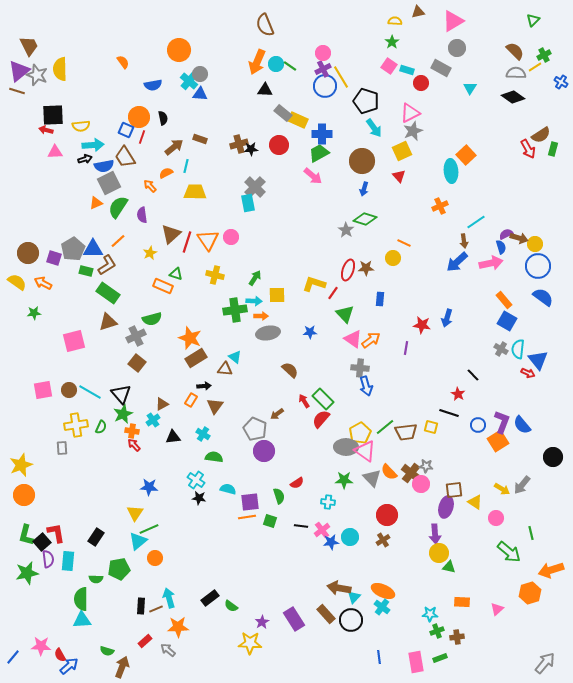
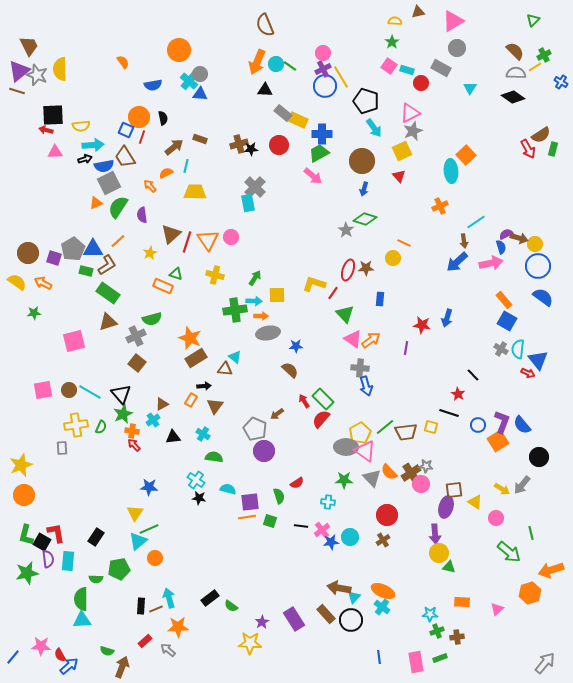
blue star at (310, 332): moved 14 px left, 14 px down
black circle at (553, 457): moved 14 px left
brown cross at (411, 473): rotated 18 degrees clockwise
black square at (42, 542): rotated 18 degrees counterclockwise
